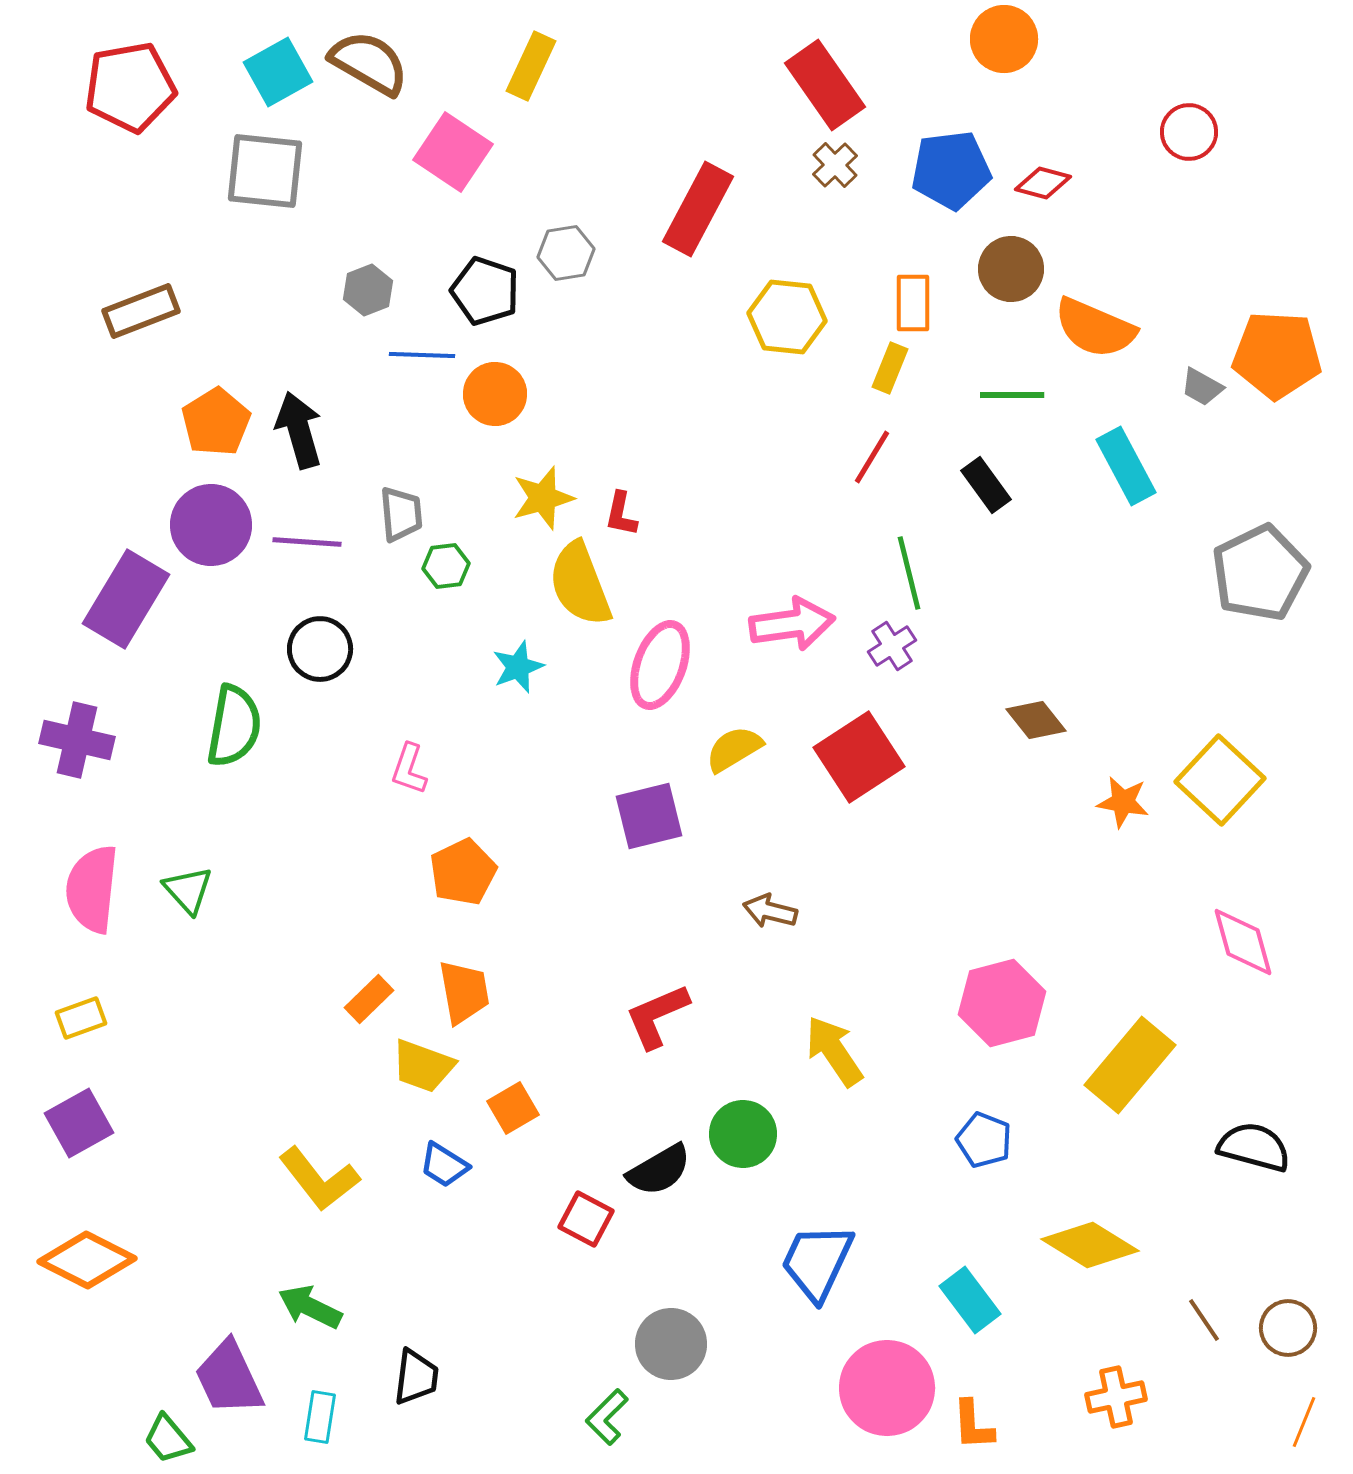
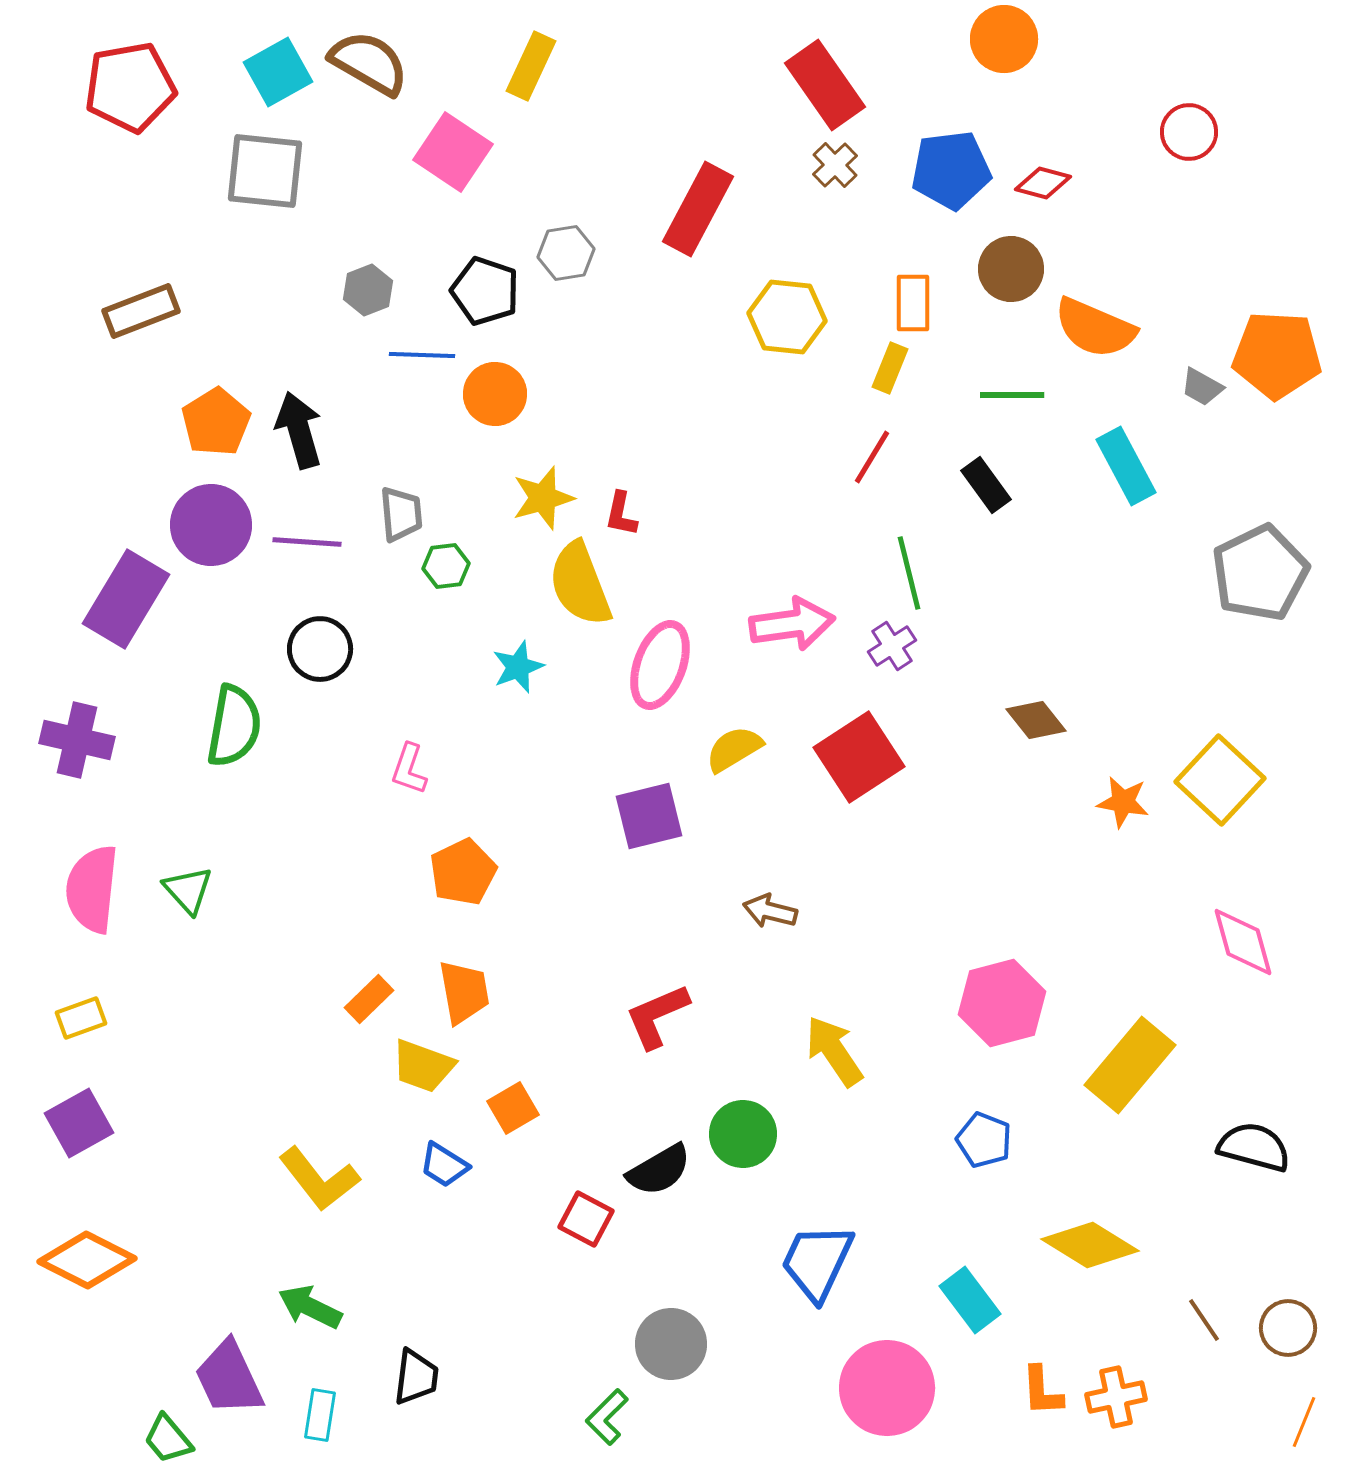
cyan rectangle at (320, 1417): moved 2 px up
orange L-shape at (973, 1425): moved 69 px right, 34 px up
